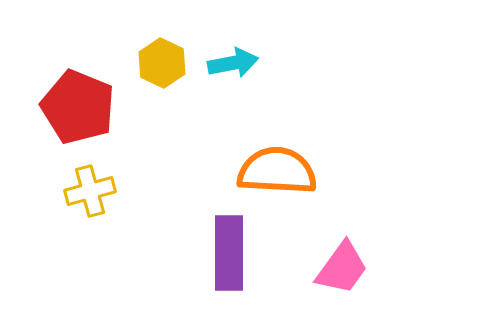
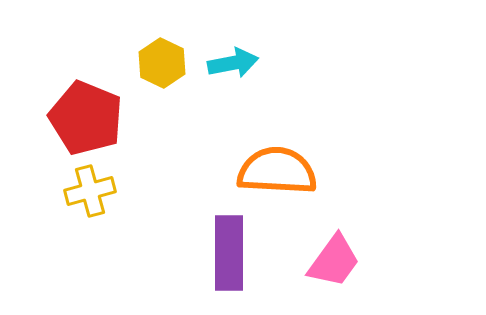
red pentagon: moved 8 px right, 11 px down
pink trapezoid: moved 8 px left, 7 px up
